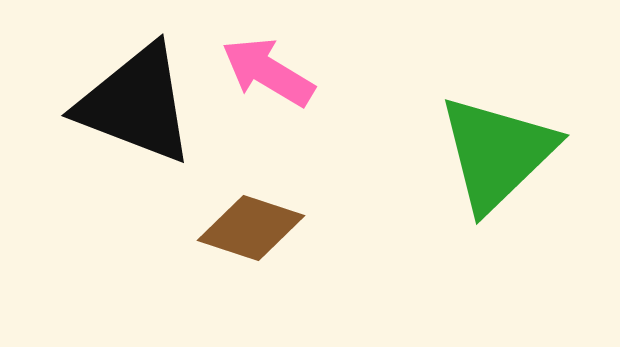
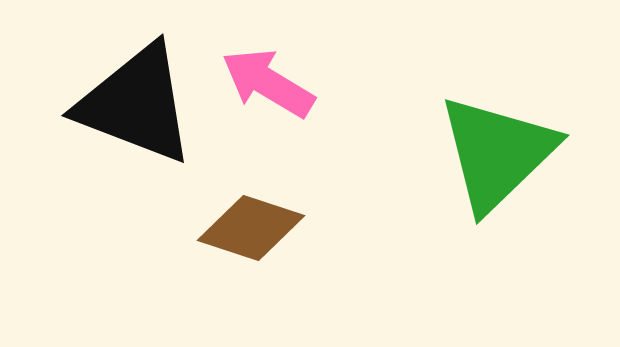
pink arrow: moved 11 px down
